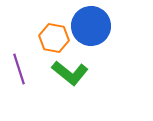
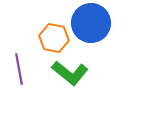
blue circle: moved 3 px up
purple line: rotated 8 degrees clockwise
